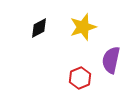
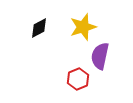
purple semicircle: moved 11 px left, 4 px up
red hexagon: moved 2 px left, 1 px down
